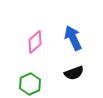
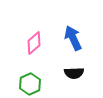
pink diamond: moved 1 px left, 1 px down
black semicircle: rotated 18 degrees clockwise
